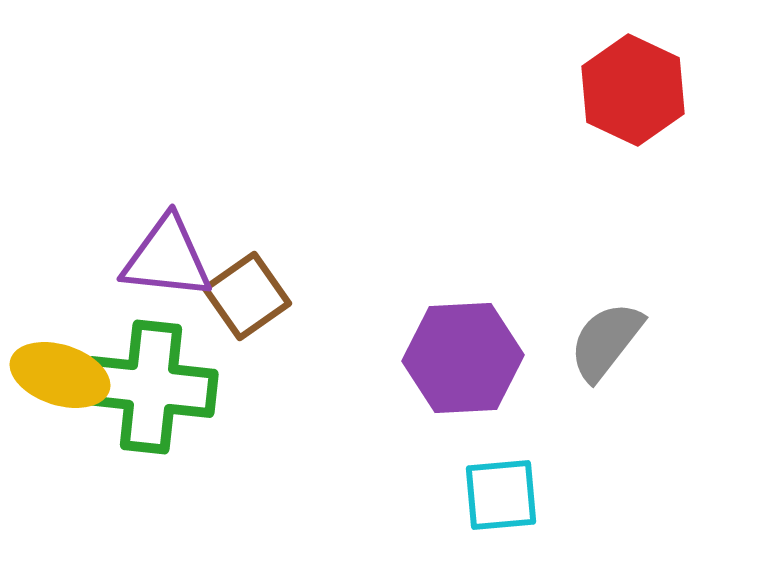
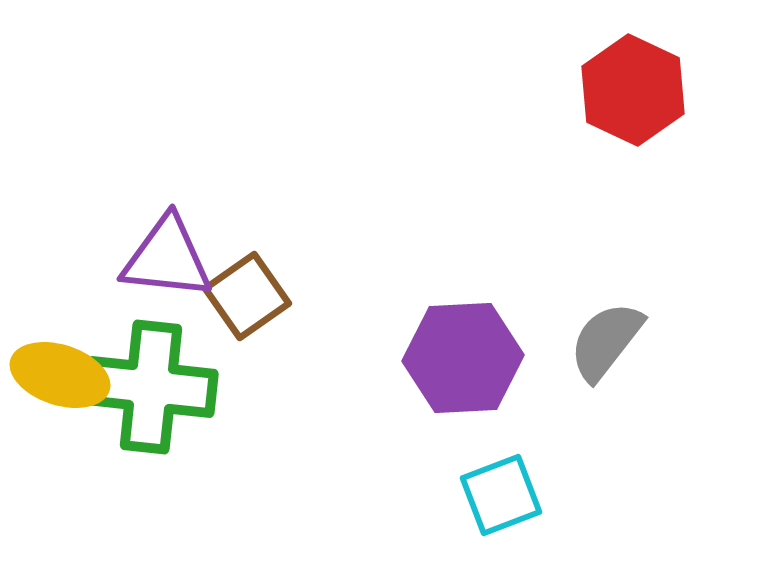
cyan square: rotated 16 degrees counterclockwise
